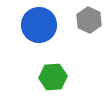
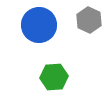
green hexagon: moved 1 px right
